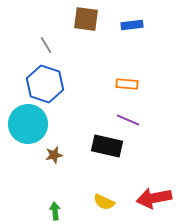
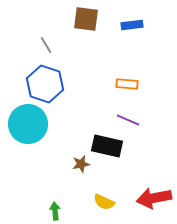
brown star: moved 27 px right, 9 px down
